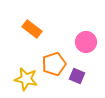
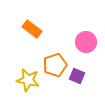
orange pentagon: moved 1 px right, 1 px down
yellow star: moved 2 px right, 1 px down
